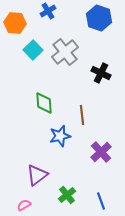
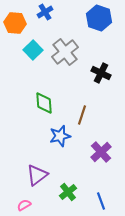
blue cross: moved 3 px left, 1 px down
brown line: rotated 24 degrees clockwise
green cross: moved 1 px right, 3 px up
